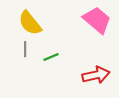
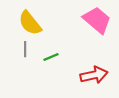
red arrow: moved 2 px left
